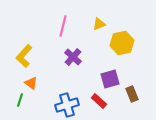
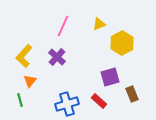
pink line: rotated 10 degrees clockwise
yellow hexagon: rotated 15 degrees counterclockwise
purple cross: moved 16 px left
purple square: moved 2 px up
orange triangle: moved 1 px left, 2 px up; rotated 32 degrees clockwise
green line: rotated 32 degrees counterclockwise
blue cross: moved 1 px up
